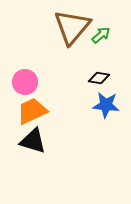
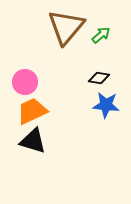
brown triangle: moved 6 px left
